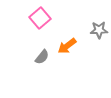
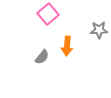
pink square: moved 8 px right, 4 px up
orange arrow: rotated 48 degrees counterclockwise
